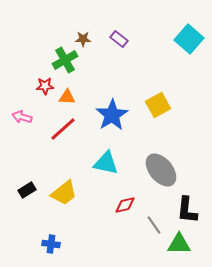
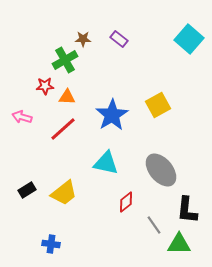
red diamond: moved 1 px right, 3 px up; rotated 25 degrees counterclockwise
